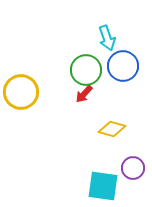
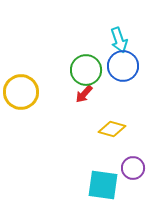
cyan arrow: moved 12 px right, 2 px down
cyan square: moved 1 px up
